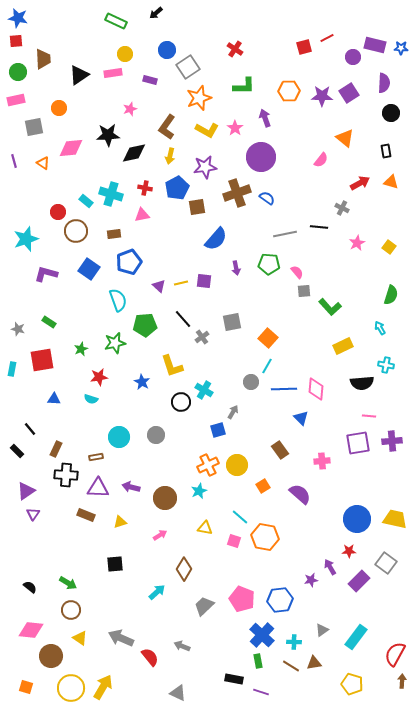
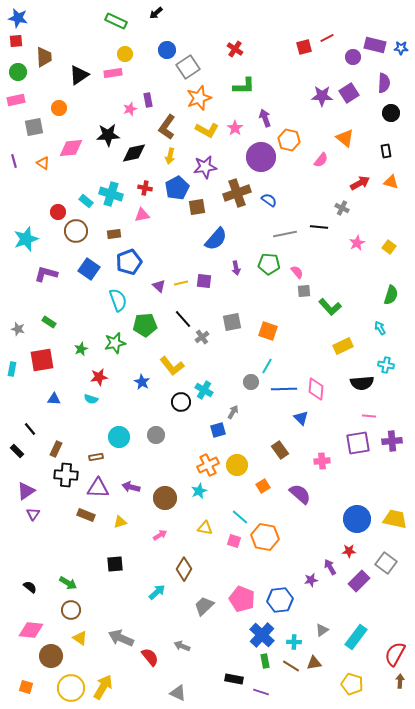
brown trapezoid at (43, 59): moved 1 px right, 2 px up
purple rectangle at (150, 80): moved 2 px left, 20 px down; rotated 64 degrees clockwise
orange hexagon at (289, 91): moved 49 px down; rotated 15 degrees clockwise
blue semicircle at (267, 198): moved 2 px right, 2 px down
orange square at (268, 338): moved 7 px up; rotated 24 degrees counterclockwise
yellow L-shape at (172, 366): rotated 20 degrees counterclockwise
green rectangle at (258, 661): moved 7 px right
brown arrow at (402, 681): moved 2 px left
